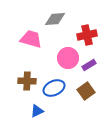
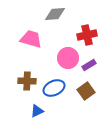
gray diamond: moved 5 px up
